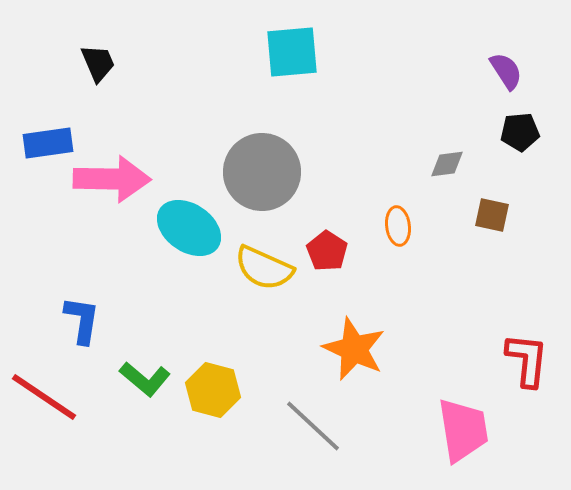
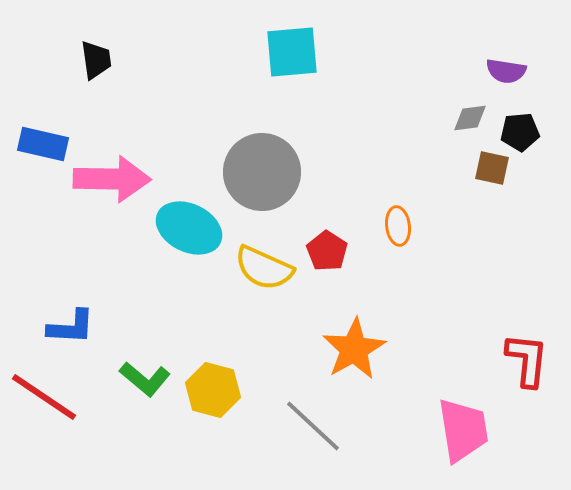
black trapezoid: moved 2 px left, 3 px up; rotated 15 degrees clockwise
purple semicircle: rotated 132 degrees clockwise
blue rectangle: moved 5 px left, 1 px down; rotated 21 degrees clockwise
gray diamond: moved 23 px right, 46 px up
brown square: moved 47 px up
cyan ellipse: rotated 8 degrees counterclockwise
blue L-shape: moved 11 px left, 7 px down; rotated 84 degrees clockwise
orange star: rotated 18 degrees clockwise
